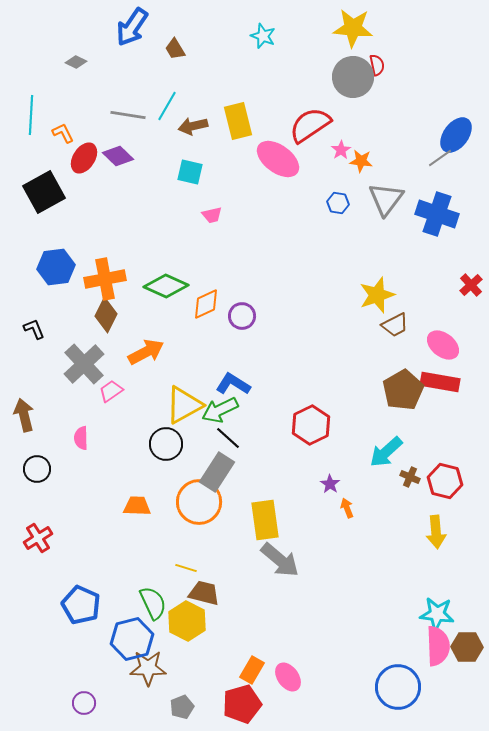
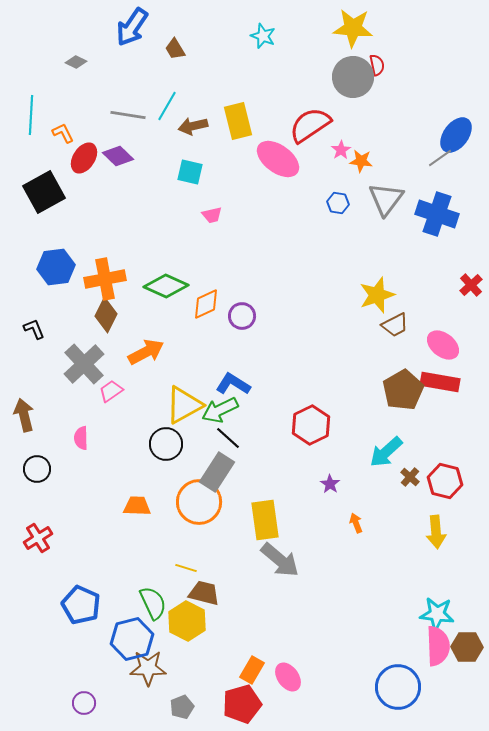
brown cross at (410, 477): rotated 18 degrees clockwise
orange arrow at (347, 508): moved 9 px right, 15 px down
